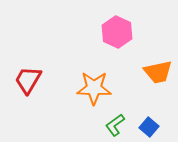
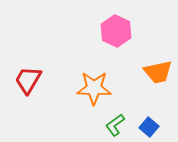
pink hexagon: moved 1 px left, 1 px up
